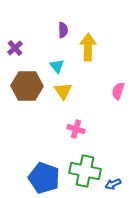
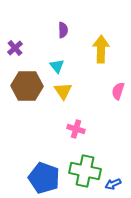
yellow arrow: moved 13 px right, 2 px down
